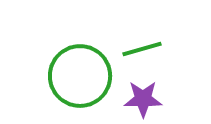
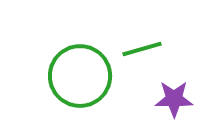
purple star: moved 31 px right
